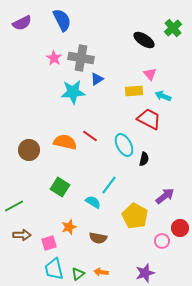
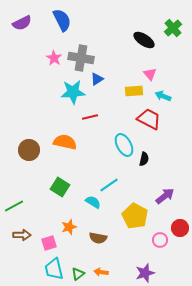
red line: moved 19 px up; rotated 49 degrees counterclockwise
cyan line: rotated 18 degrees clockwise
pink circle: moved 2 px left, 1 px up
